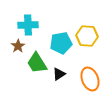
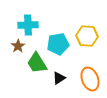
cyan pentagon: moved 3 px left, 1 px down
black triangle: moved 4 px down
